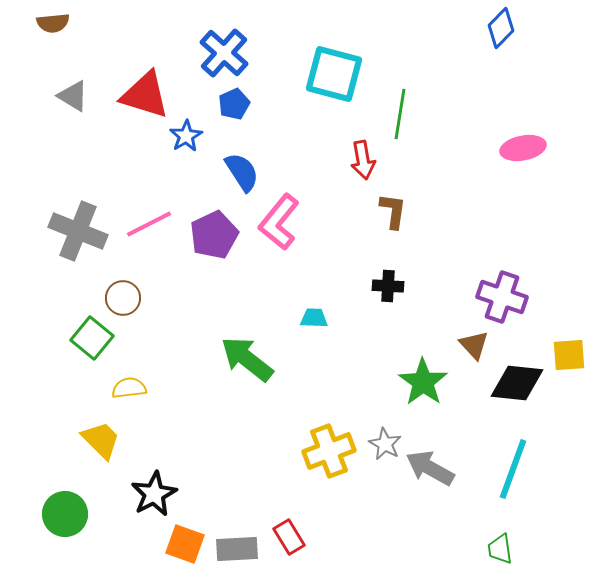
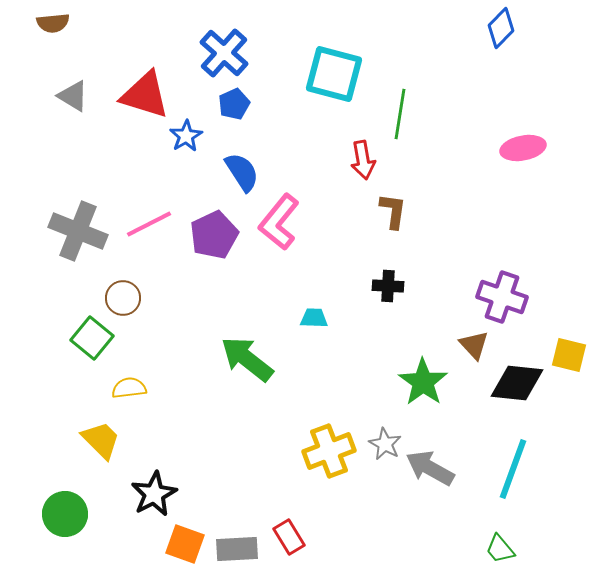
yellow square: rotated 18 degrees clockwise
green trapezoid: rotated 32 degrees counterclockwise
